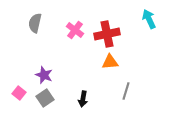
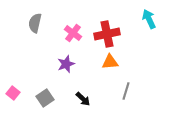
pink cross: moved 2 px left, 3 px down
purple star: moved 22 px right, 11 px up; rotated 30 degrees clockwise
pink square: moved 6 px left
black arrow: rotated 56 degrees counterclockwise
